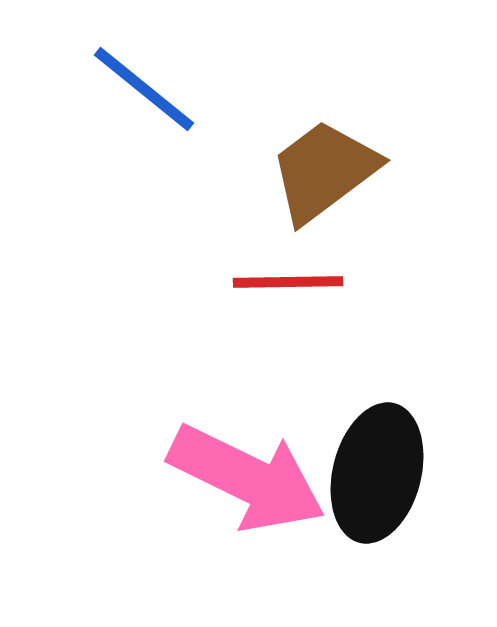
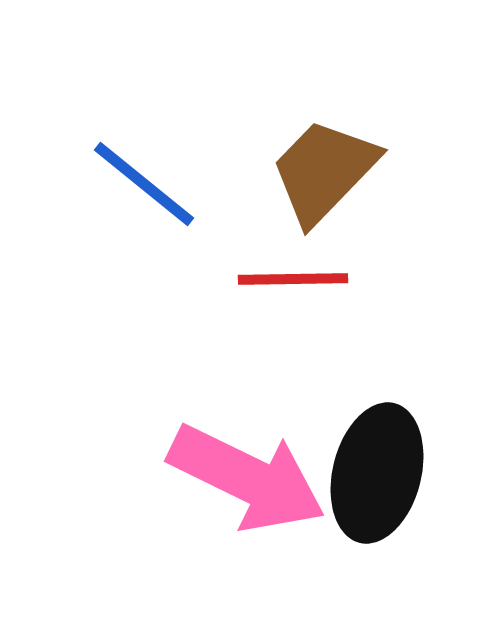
blue line: moved 95 px down
brown trapezoid: rotated 9 degrees counterclockwise
red line: moved 5 px right, 3 px up
